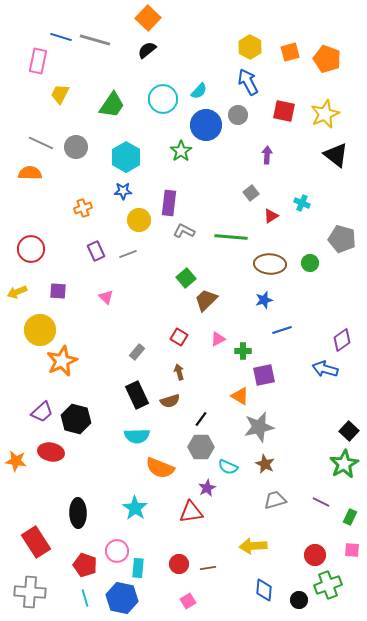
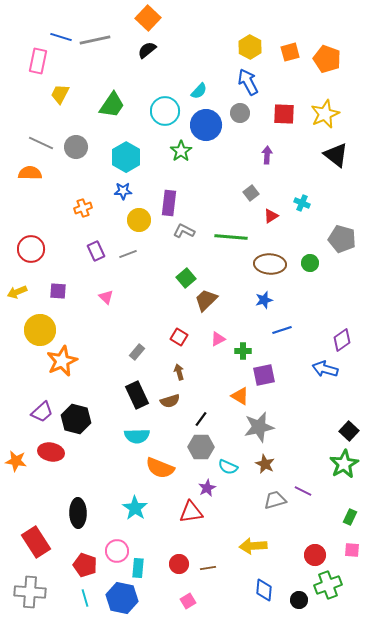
gray line at (95, 40): rotated 28 degrees counterclockwise
cyan circle at (163, 99): moved 2 px right, 12 px down
red square at (284, 111): moved 3 px down; rotated 10 degrees counterclockwise
gray circle at (238, 115): moved 2 px right, 2 px up
purple line at (321, 502): moved 18 px left, 11 px up
